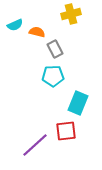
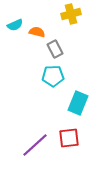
red square: moved 3 px right, 7 px down
